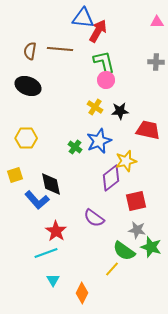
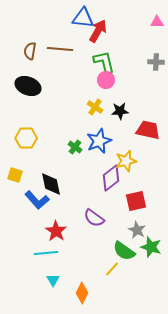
yellow square: rotated 35 degrees clockwise
gray star: rotated 18 degrees clockwise
cyan line: rotated 15 degrees clockwise
